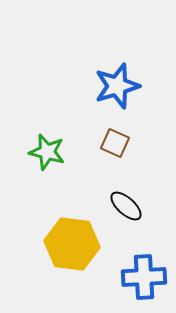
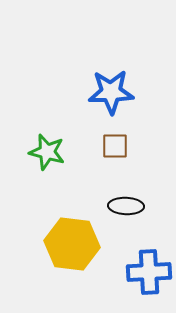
blue star: moved 6 px left, 6 px down; rotated 15 degrees clockwise
brown square: moved 3 px down; rotated 24 degrees counterclockwise
black ellipse: rotated 40 degrees counterclockwise
blue cross: moved 5 px right, 5 px up
